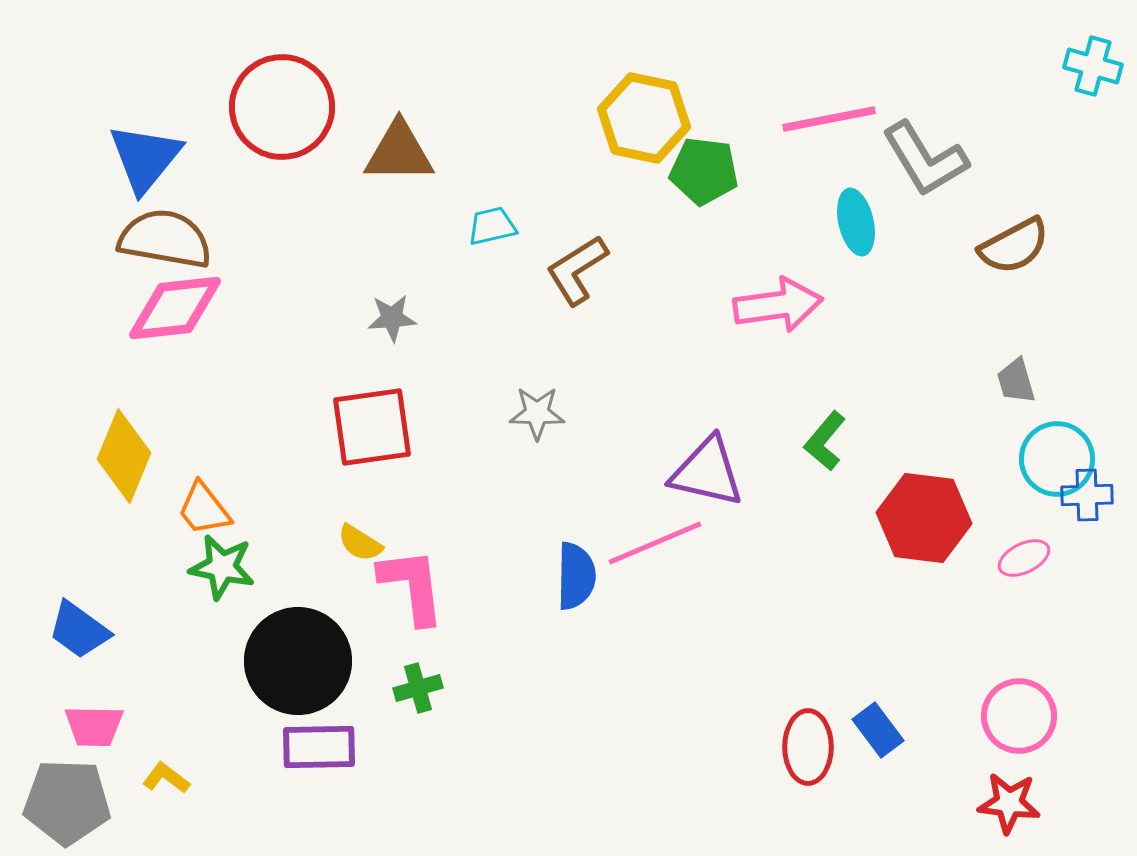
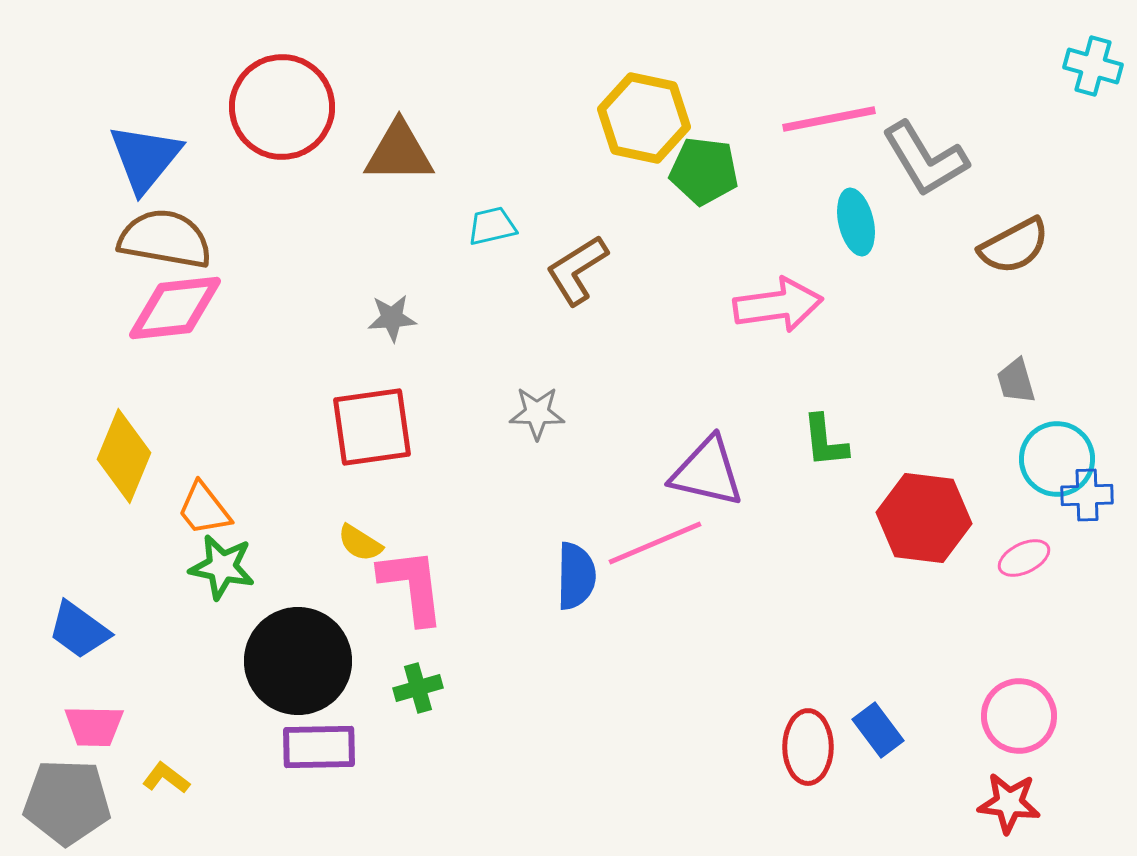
green L-shape at (825, 441): rotated 46 degrees counterclockwise
